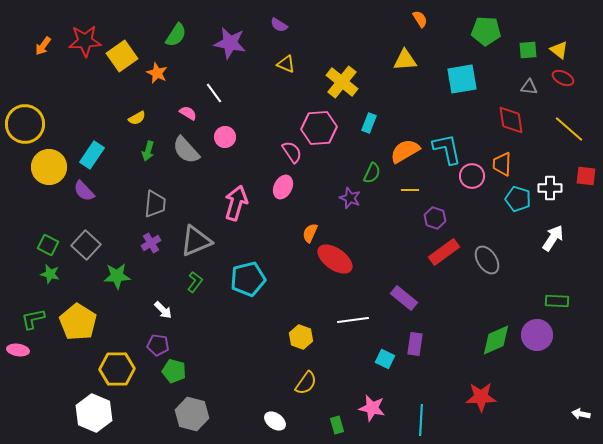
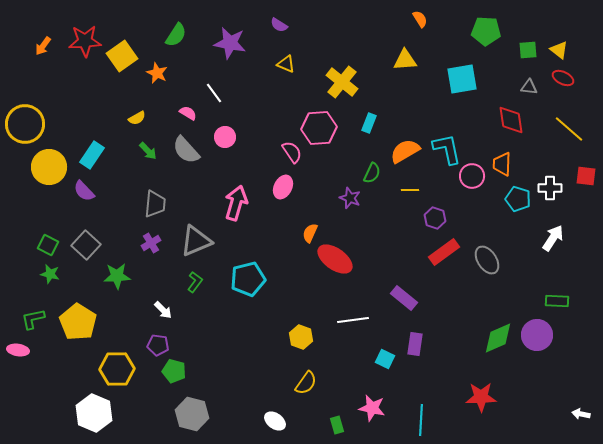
green arrow at (148, 151): rotated 60 degrees counterclockwise
green diamond at (496, 340): moved 2 px right, 2 px up
